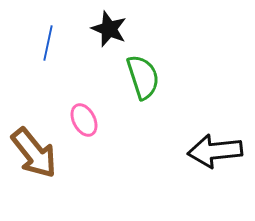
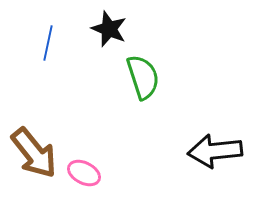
pink ellipse: moved 53 px down; rotated 36 degrees counterclockwise
